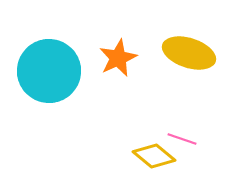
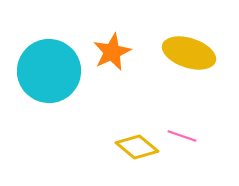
orange star: moved 6 px left, 6 px up
pink line: moved 3 px up
yellow diamond: moved 17 px left, 9 px up
